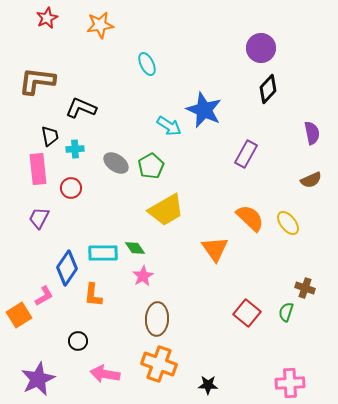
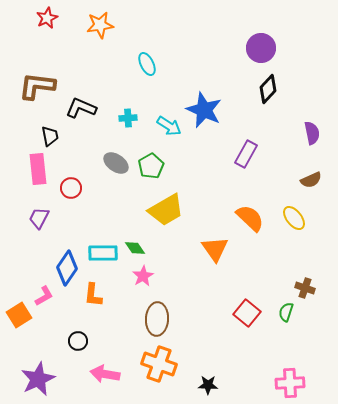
brown L-shape: moved 5 px down
cyan cross: moved 53 px right, 31 px up
yellow ellipse: moved 6 px right, 5 px up
